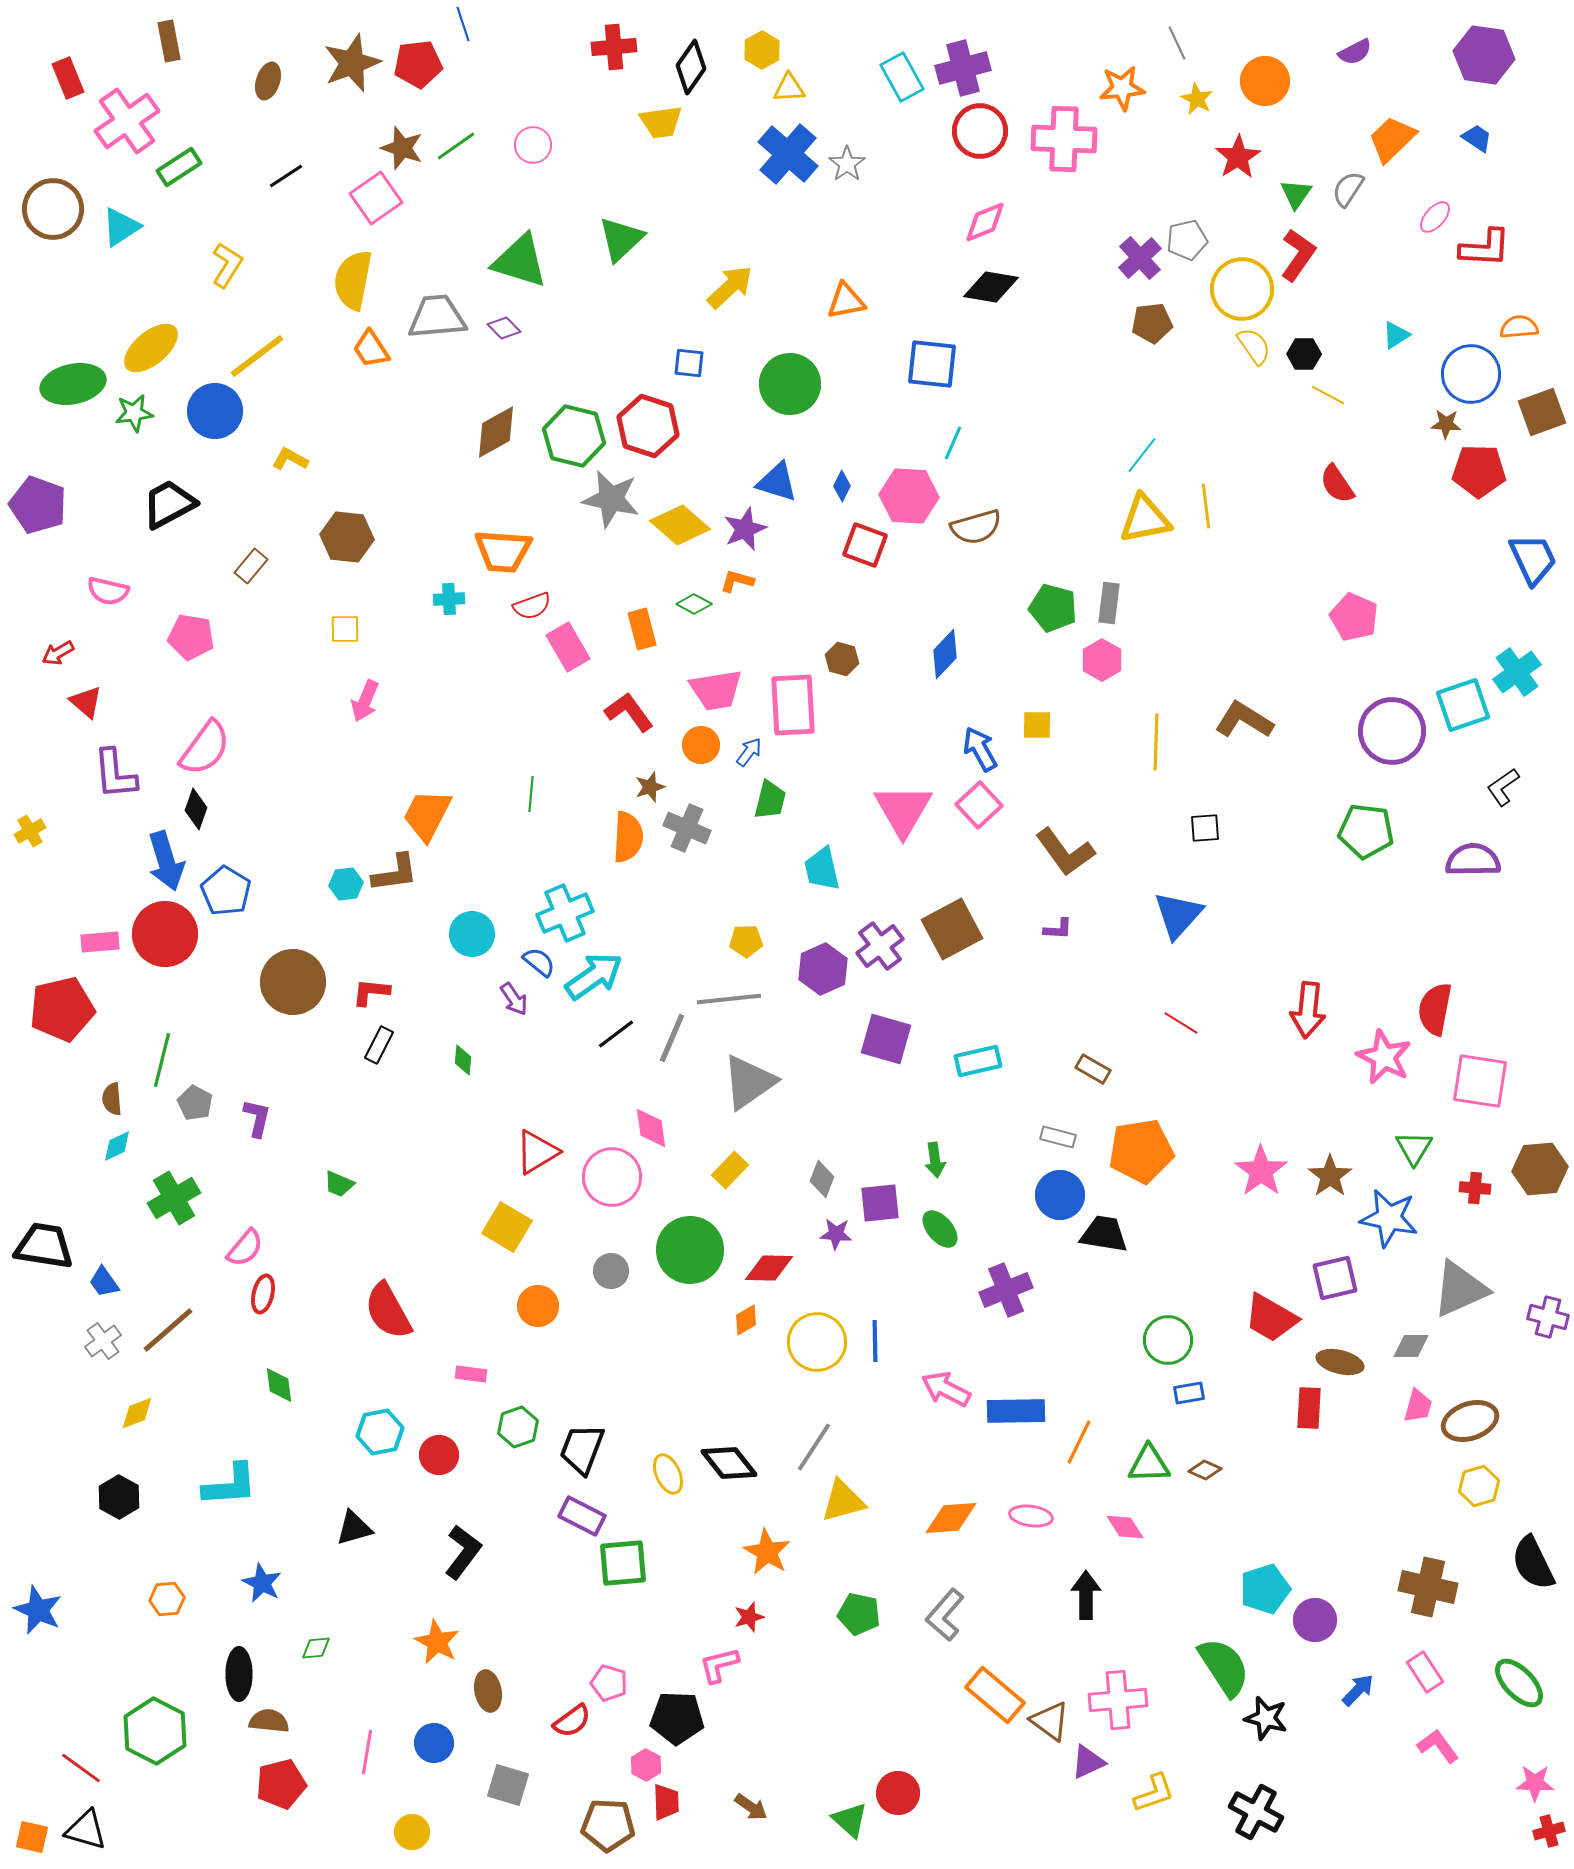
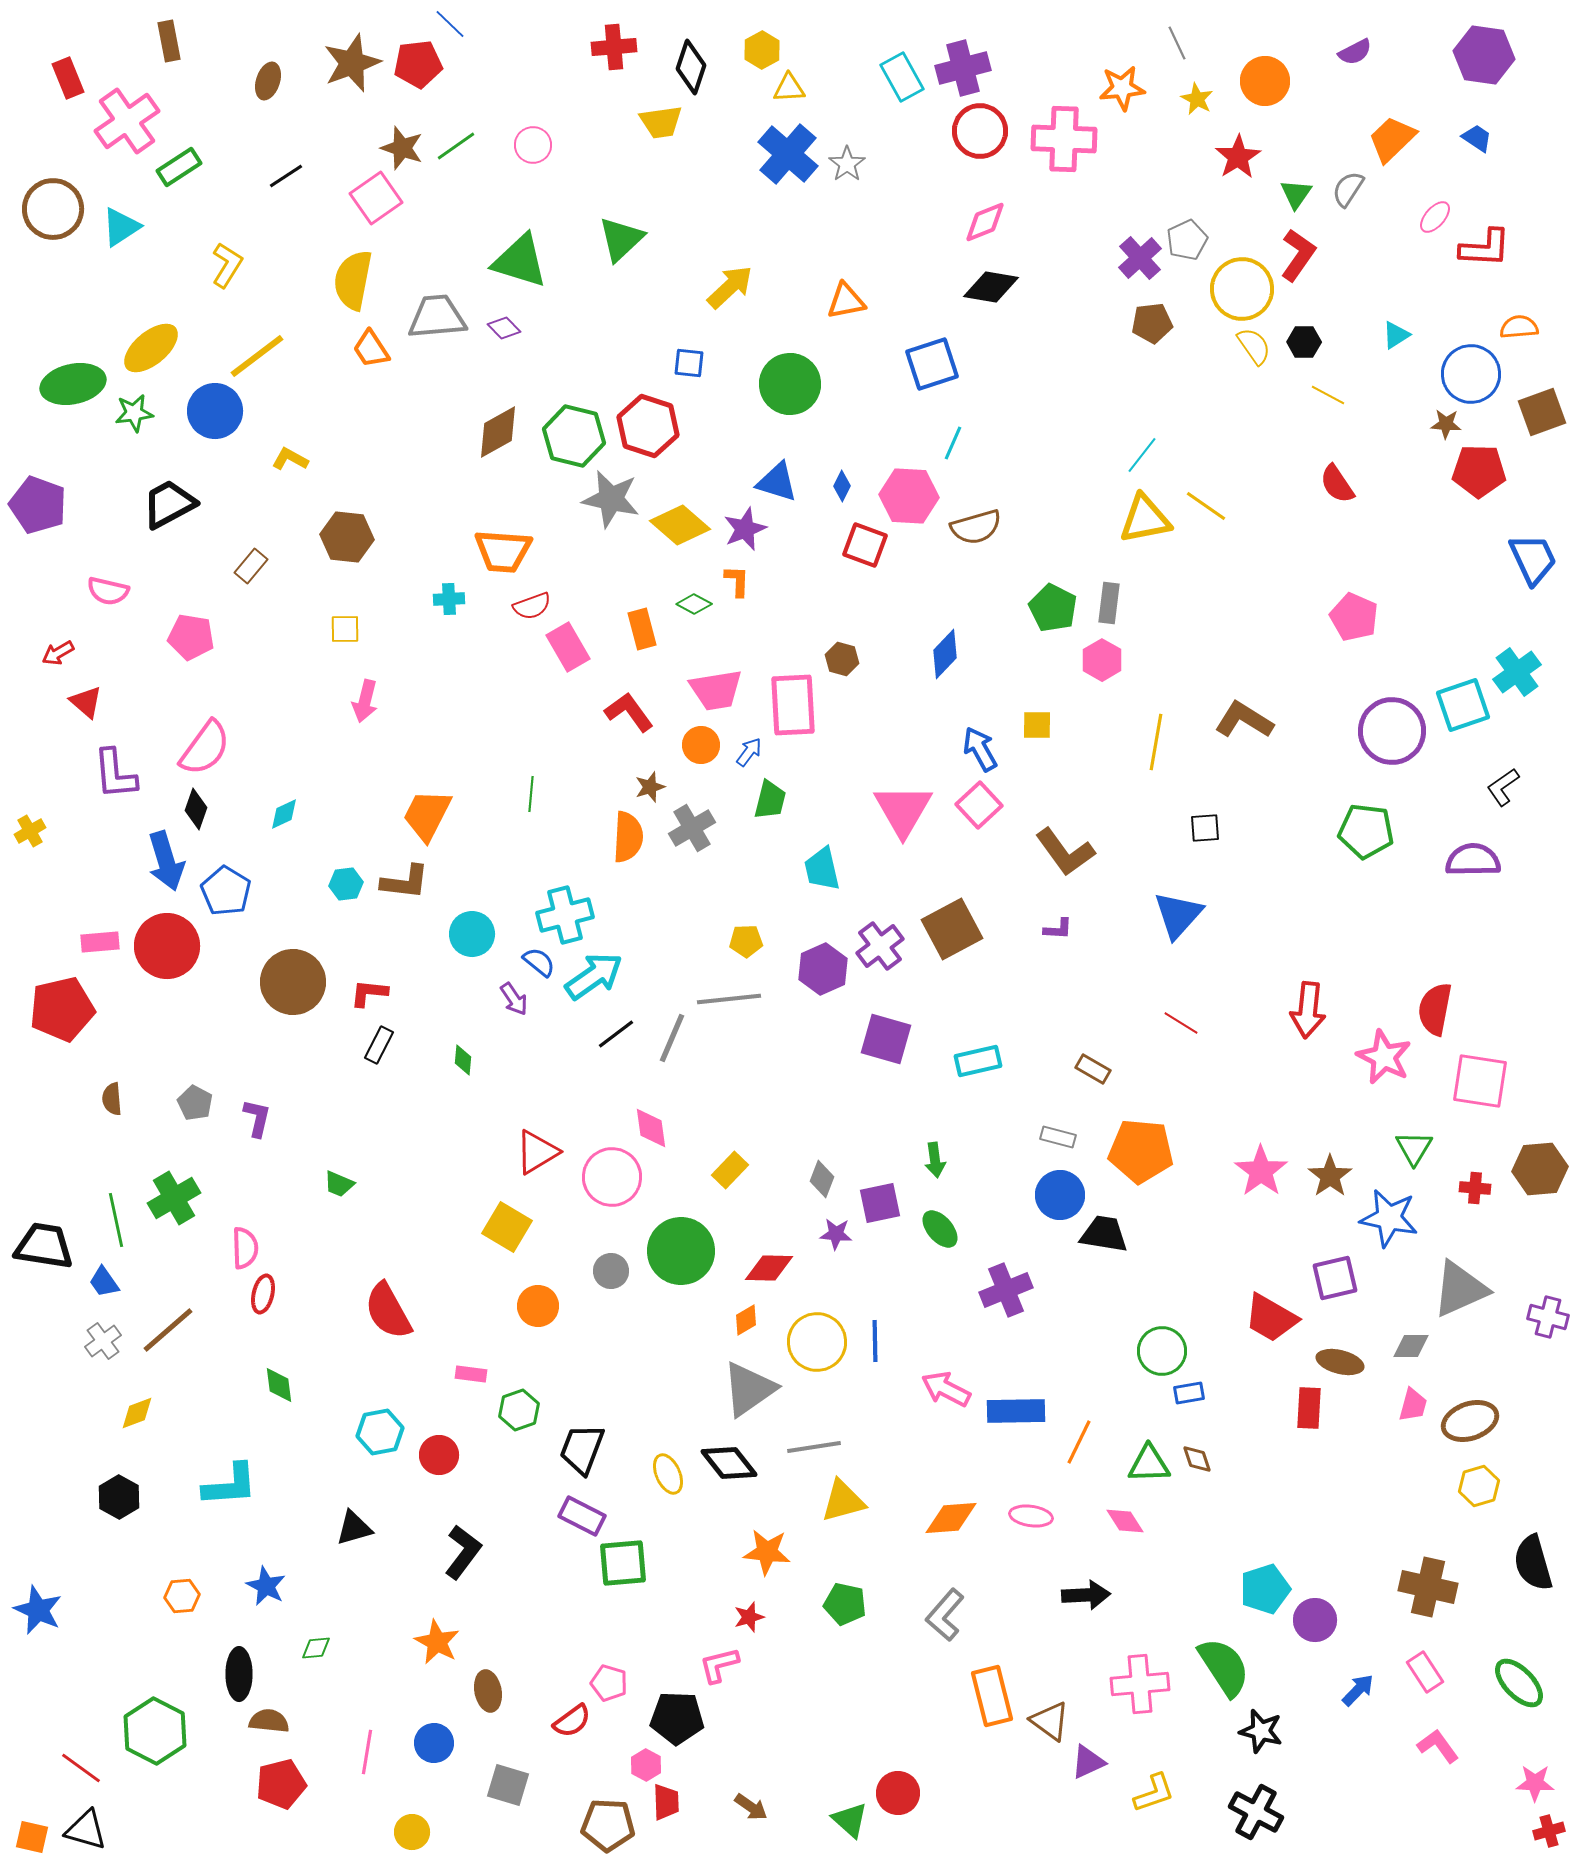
blue line at (463, 24): moved 13 px left; rotated 28 degrees counterclockwise
black diamond at (691, 67): rotated 16 degrees counterclockwise
gray pentagon at (1187, 240): rotated 12 degrees counterclockwise
black hexagon at (1304, 354): moved 12 px up
blue square at (932, 364): rotated 24 degrees counterclockwise
brown diamond at (496, 432): moved 2 px right
yellow line at (1206, 506): rotated 48 degrees counterclockwise
orange L-shape at (737, 581): rotated 76 degrees clockwise
green pentagon at (1053, 608): rotated 12 degrees clockwise
pink arrow at (365, 701): rotated 9 degrees counterclockwise
yellow line at (1156, 742): rotated 8 degrees clockwise
gray cross at (687, 828): moved 5 px right; rotated 36 degrees clockwise
brown L-shape at (395, 873): moved 10 px right, 9 px down; rotated 15 degrees clockwise
cyan cross at (565, 913): moved 2 px down; rotated 8 degrees clockwise
red circle at (165, 934): moved 2 px right, 12 px down
red L-shape at (371, 992): moved 2 px left, 1 px down
green line at (162, 1060): moved 46 px left, 160 px down; rotated 26 degrees counterclockwise
gray triangle at (749, 1082): moved 307 px down
cyan diamond at (117, 1146): moved 167 px right, 332 px up
orange pentagon at (1141, 1151): rotated 14 degrees clockwise
purple square at (880, 1203): rotated 6 degrees counterclockwise
pink semicircle at (245, 1248): rotated 42 degrees counterclockwise
green circle at (690, 1250): moved 9 px left, 1 px down
green circle at (1168, 1340): moved 6 px left, 11 px down
pink trapezoid at (1418, 1406): moved 5 px left, 1 px up
green hexagon at (518, 1427): moved 1 px right, 17 px up
gray line at (814, 1447): rotated 48 degrees clockwise
brown diamond at (1205, 1470): moved 8 px left, 11 px up; rotated 48 degrees clockwise
pink diamond at (1125, 1527): moved 6 px up
orange star at (767, 1552): rotated 24 degrees counterclockwise
black semicircle at (1533, 1563): rotated 10 degrees clockwise
blue star at (262, 1583): moved 4 px right, 3 px down
black arrow at (1086, 1595): rotated 87 degrees clockwise
orange hexagon at (167, 1599): moved 15 px right, 3 px up
green pentagon at (859, 1614): moved 14 px left, 10 px up
orange rectangle at (995, 1695): moved 3 px left, 1 px down; rotated 36 degrees clockwise
pink cross at (1118, 1700): moved 22 px right, 16 px up
black star at (1266, 1718): moved 5 px left, 13 px down
